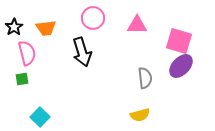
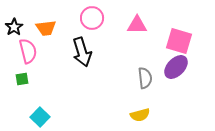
pink circle: moved 1 px left
pink semicircle: moved 1 px right, 2 px up
purple ellipse: moved 5 px left, 1 px down
